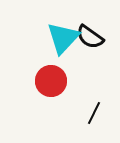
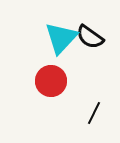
cyan triangle: moved 2 px left
